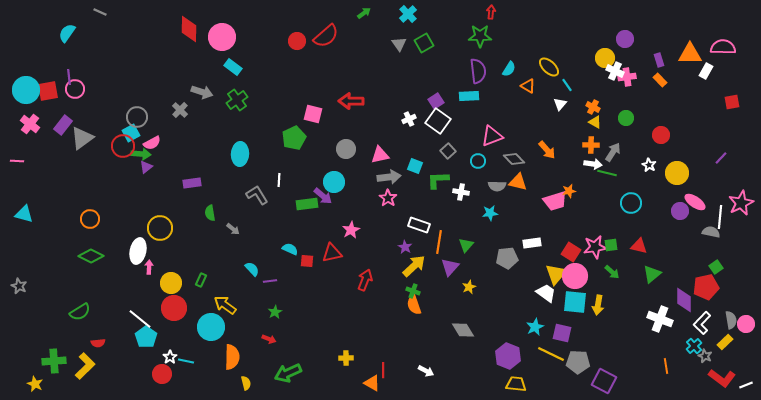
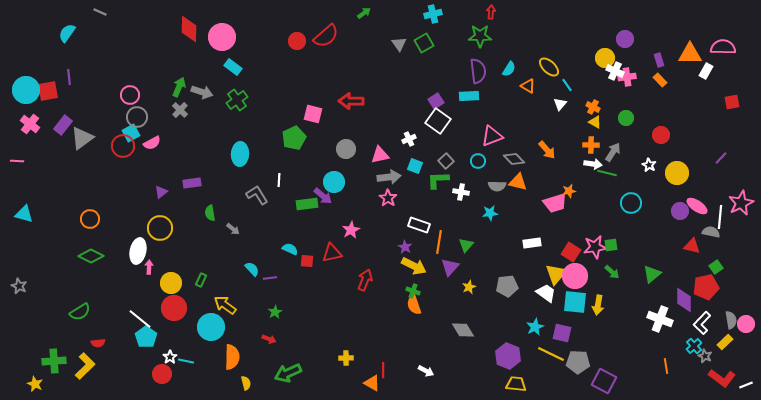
cyan cross at (408, 14): moved 25 px right; rotated 30 degrees clockwise
pink circle at (75, 89): moved 55 px right, 6 px down
white cross at (409, 119): moved 20 px down
gray square at (448, 151): moved 2 px left, 10 px down
green arrow at (141, 154): moved 38 px right, 67 px up; rotated 72 degrees counterclockwise
purple triangle at (146, 167): moved 15 px right, 25 px down
pink trapezoid at (555, 201): moved 2 px down
pink ellipse at (695, 202): moved 2 px right, 4 px down
red triangle at (639, 246): moved 53 px right
gray pentagon at (507, 258): moved 28 px down
yellow arrow at (414, 266): rotated 70 degrees clockwise
purple line at (270, 281): moved 3 px up
